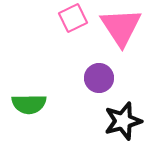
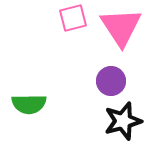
pink square: rotated 12 degrees clockwise
purple circle: moved 12 px right, 3 px down
